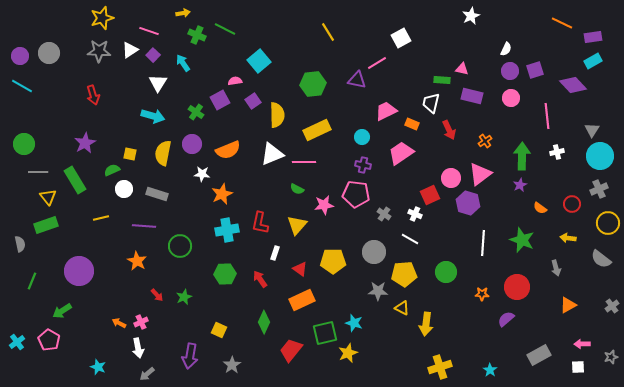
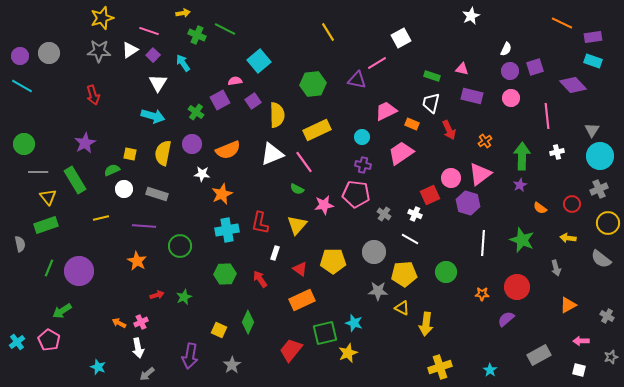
cyan rectangle at (593, 61): rotated 48 degrees clockwise
purple square at (535, 70): moved 3 px up
green rectangle at (442, 80): moved 10 px left, 4 px up; rotated 14 degrees clockwise
pink line at (304, 162): rotated 55 degrees clockwise
green line at (32, 281): moved 17 px right, 13 px up
red arrow at (157, 295): rotated 64 degrees counterclockwise
gray cross at (612, 306): moved 5 px left, 10 px down; rotated 24 degrees counterclockwise
green diamond at (264, 322): moved 16 px left
pink arrow at (582, 344): moved 1 px left, 3 px up
white square at (578, 367): moved 1 px right, 3 px down; rotated 16 degrees clockwise
